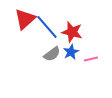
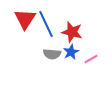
red triangle: rotated 15 degrees counterclockwise
blue line: moved 1 px left, 3 px up; rotated 16 degrees clockwise
gray semicircle: rotated 42 degrees clockwise
pink line: rotated 16 degrees counterclockwise
